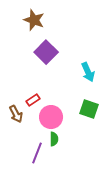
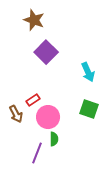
pink circle: moved 3 px left
